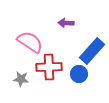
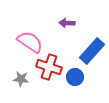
purple arrow: moved 1 px right
red cross: rotated 20 degrees clockwise
blue circle: moved 4 px left, 3 px down
